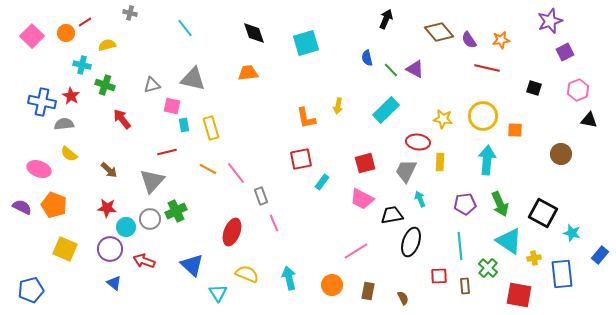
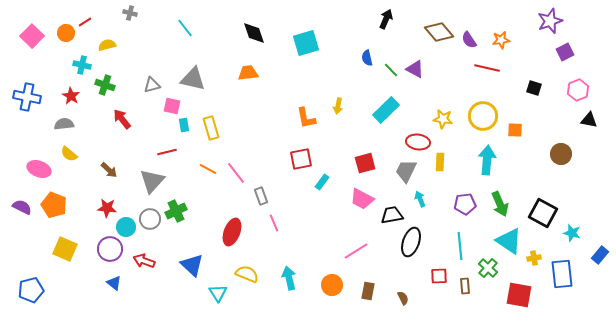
blue cross at (42, 102): moved 15 px left, 5 px up
